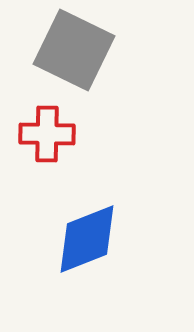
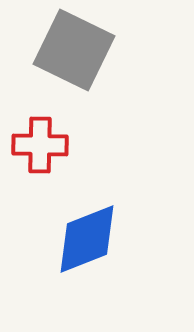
red cross: moved 7 px left, 11 px down
